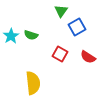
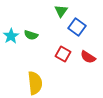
blue square: rotated 24 degrees counterclockwise
red square: moved 3 px right
yellow semicircle: moved 2 px right
